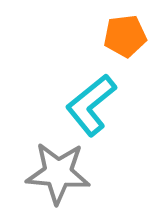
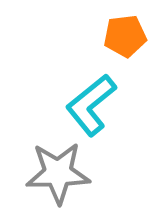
gray star: rotated 6 degrees counterclockwise
